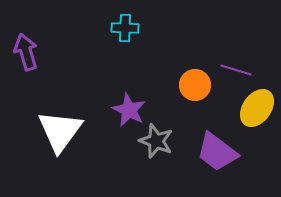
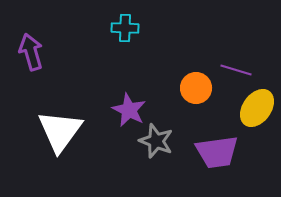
purple arrow: moved 5 px right
orange circle: moved 1 px right, 3 px down
purple trapezoid: rotated 45 degrees counterclockwise
